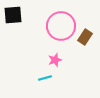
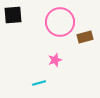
pink circle: moved 1 px left, 4 px up
brown rectangle: rotated 42 degrees clockwise
cyan line: moved 6 px left, 5 px down
